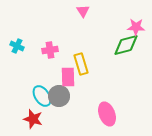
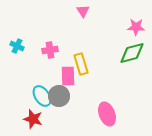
green diamond: moved 6 px right, 8 px down
pink rectangle: moved 1 px up
